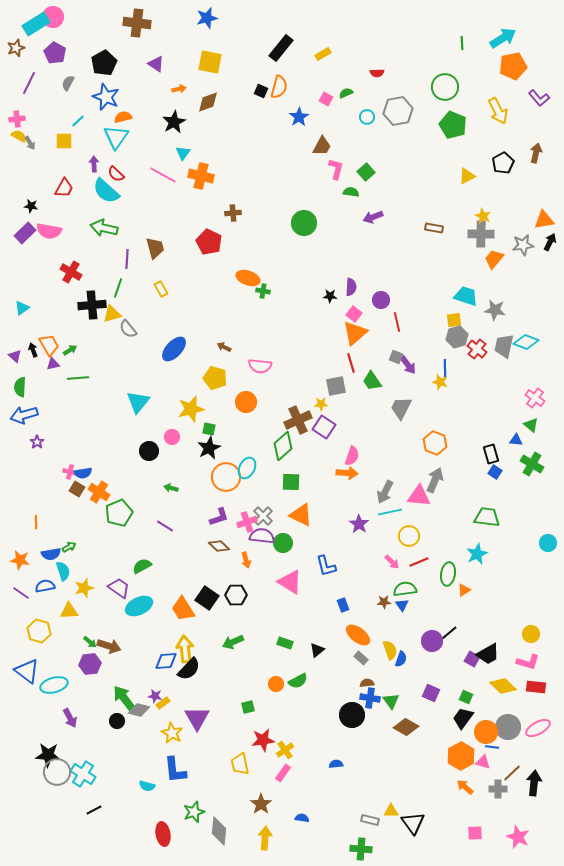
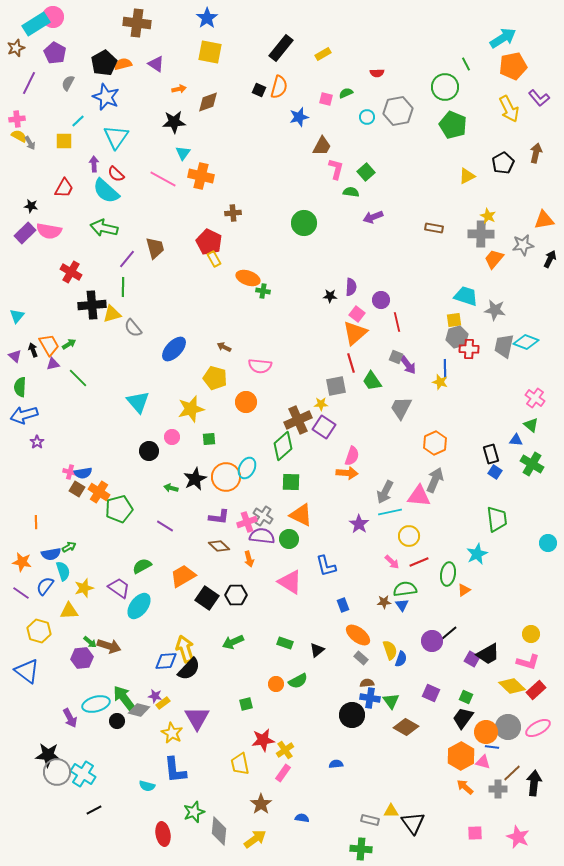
blue star at (207, 18): rotated 20 degrees counterclockwise
green line at (462, 43): moved 4 px right, 21 px down; rotated 24 degrees counterclockwise
yellow square at (210, 62): moved 10 px up
black square at (261, 91): moved 2 px left, 1 px up
pink square at (326, 99): rotated 16 degrees counterclockwise
yellow arrow at (498, 111): moved 11 px right, 2 px up
orange semicircle at (123, 117): moved 53 px up
blue star at (299, 117): rotated 18 degrees clockwise
black star at (174, 122): rotated 25 degrees clockwise
pink line at (163, 175): moved 4 px down
yellow star at (483, 216): moved 5 px right
black arrow at (550, 242): moved 17 px down
purple line at (127, 259): rotated 36 degrees clockwise
green line at (118, 288): moved 5 px right, 1 px up; rotated 18 degrees counterclockwise
yellow rectangle at (161, 289): moved 53 px right, 30 px up
cyan triangle at (22, 308): moved 5 px left, 8 px down; rotated 14 degrees counterclockwise
pink square at (354, 314): moved 3 px right
gray semicircle at (128, 329): moved 5 px right, 1 px up
red cross at (477, 349): moved 8 px left; rotated 36 degrees counterclockwise
green arrow at (70, 350): moved 1 px left, 6 px up
green line at (78, 378): rotated 50 degrees clockwise
cyan triangle at (138, 402): rotated 20 degrees counterclockwise
green square at (209, 429): moved 10 px down; rotated 16 degrees counterclockwise
orange hexagon at (435, 443): rotated 15 degrees clockwise
black star at (209, 448): moved 14 px left, 31 px down
green pentagon at (119, 513): moved 4 px up; rotated 8 degrees clockwise
gray cross at (263, 516): rotated 12 degrees counterclockwise
purple L-shape at (219, 517): rotated 25 degrees clockwise
green trapezoid at (487, 517): moved 10 px right, 2 px down; rotated 76 degrees clockwise
green circle at (283, 543): moved 6 px right, 4 px up
orange star at (20, 560): moved 2 px right, 2 px down
orange arrow at (246, 560): moved 3 px right, 1 px up
blue semicircle at (45, 586): rotated 42 degrees counterclockwise
cyan ellipse at (139, 606): rotated 28 degrees counterclockwise
orange trapezoid at (183, 609): moved 33 px up; rotated 92 degrees clockwise
yellow arrow at (185, 649): rotated 12 degrees counterclockwise
purple hexagon at (90, 664): moved 8 px left, 6 px up
cyan ellipse at (54, 685): moved 42 px right, 19 px down
yellow diamond at (503, 686): moved 9 px right
red rectangle at (536, 687): moved 3 px down; rotated 48 degrees counterclockwise
green square at (248, 707): moved 2 px left, 3 px up
yellow arrow at (265, 838): moved 10 px left, 1 px down; rotated 50 degrees clockwise
